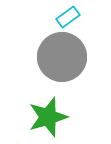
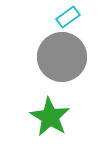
green star: moved 2 px right; rotated 24 degrees counterclockwise
